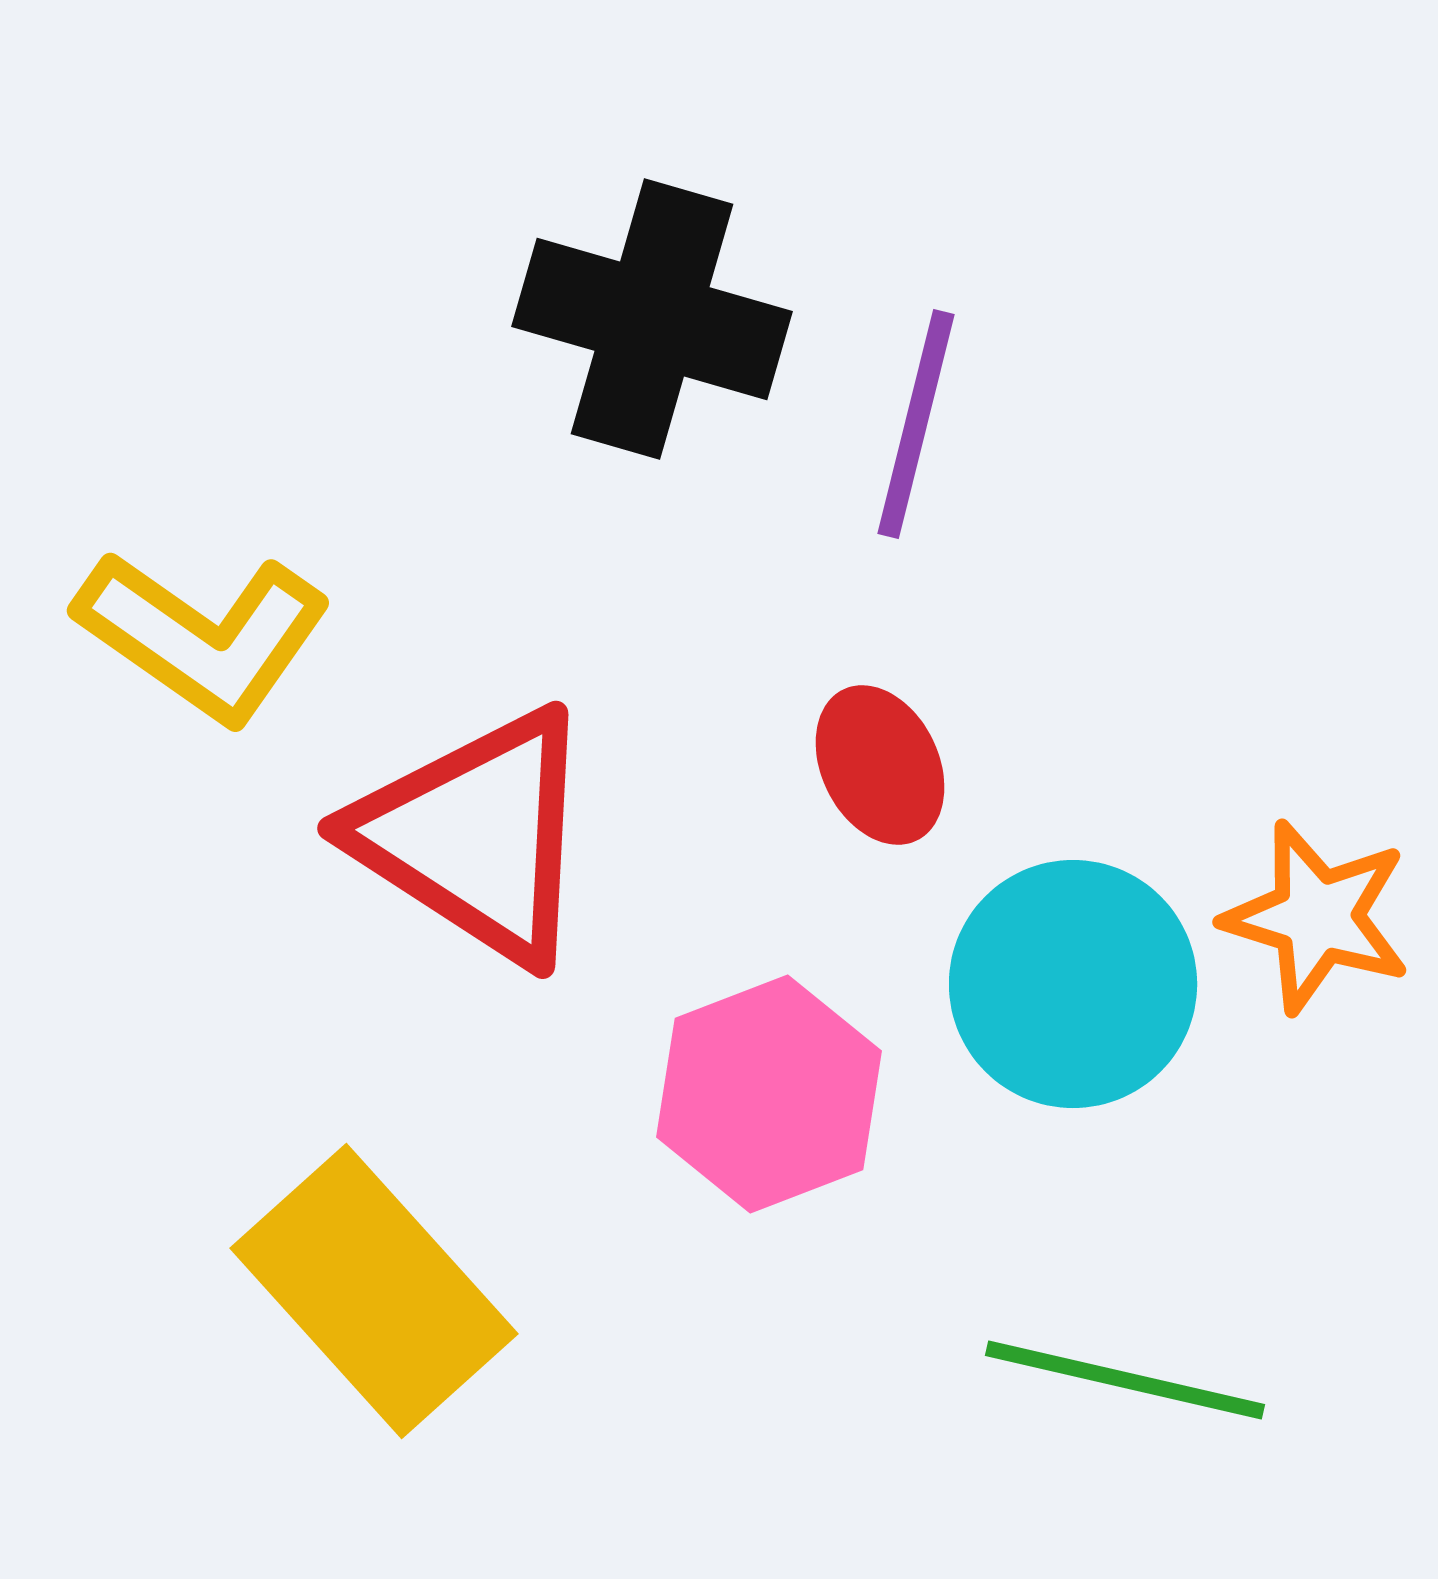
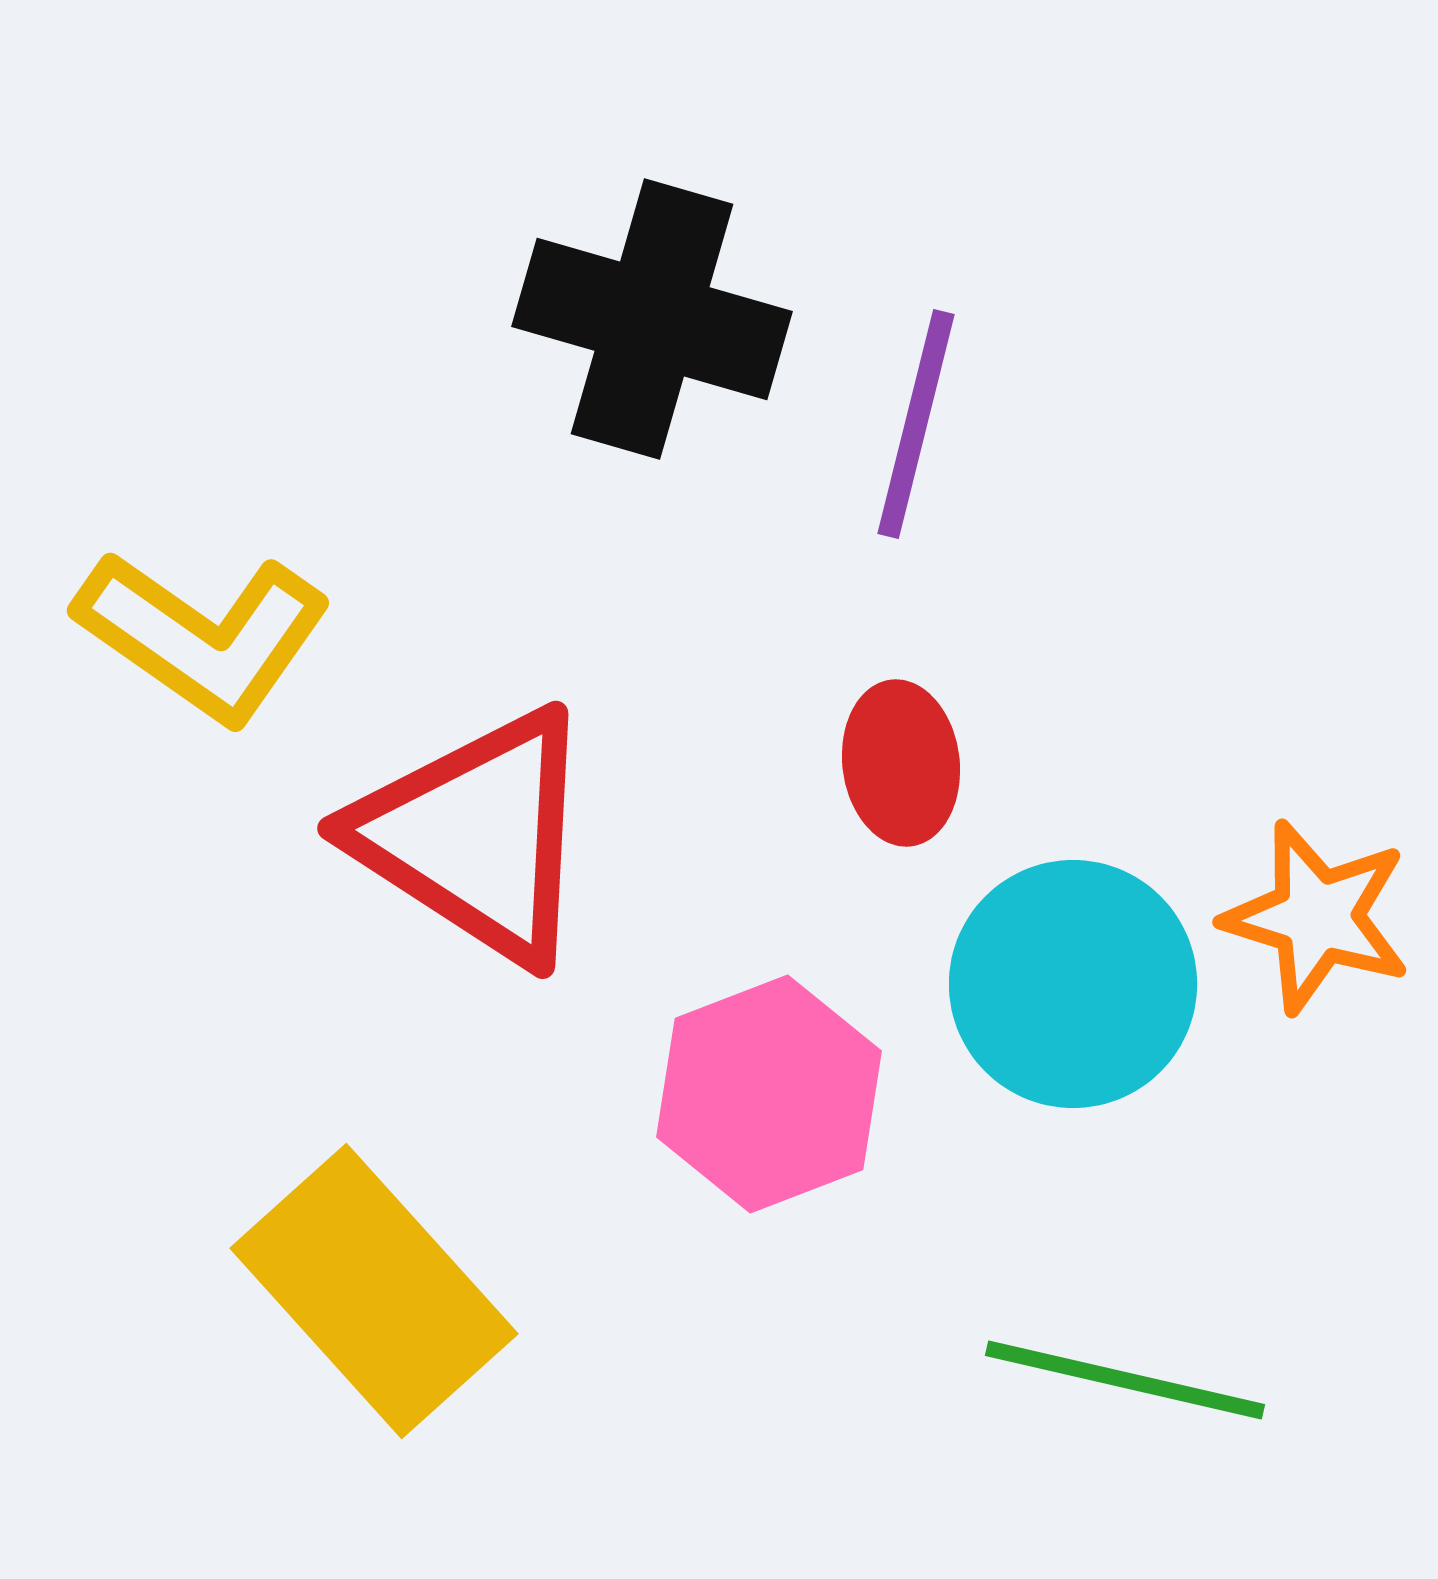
red ellipse: moved 21 px right, 2 px up; rotated 19 degrees clockwise
